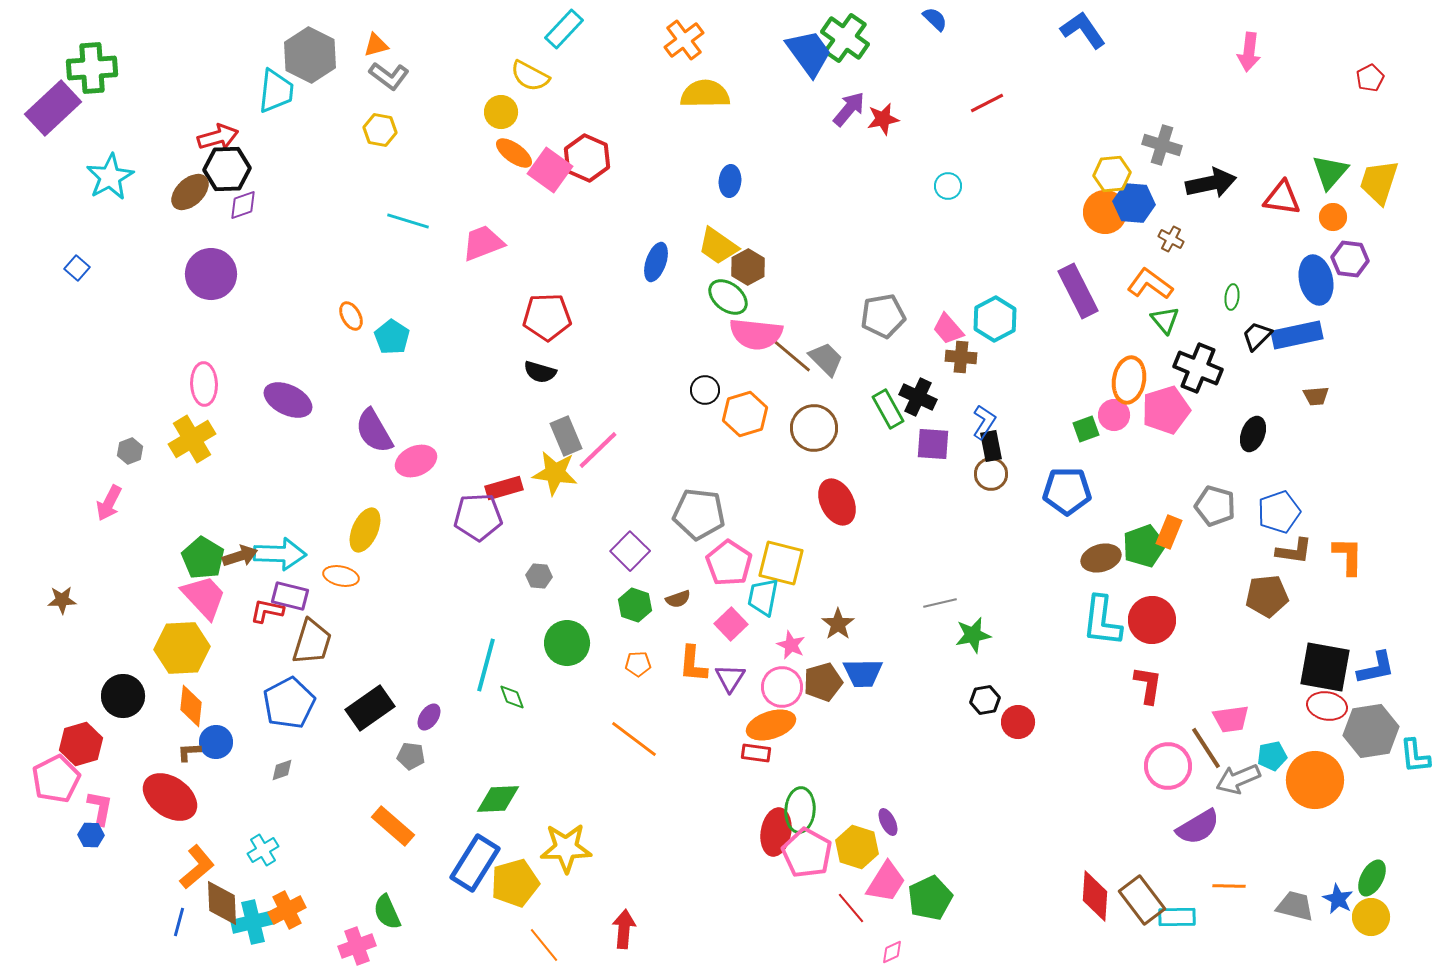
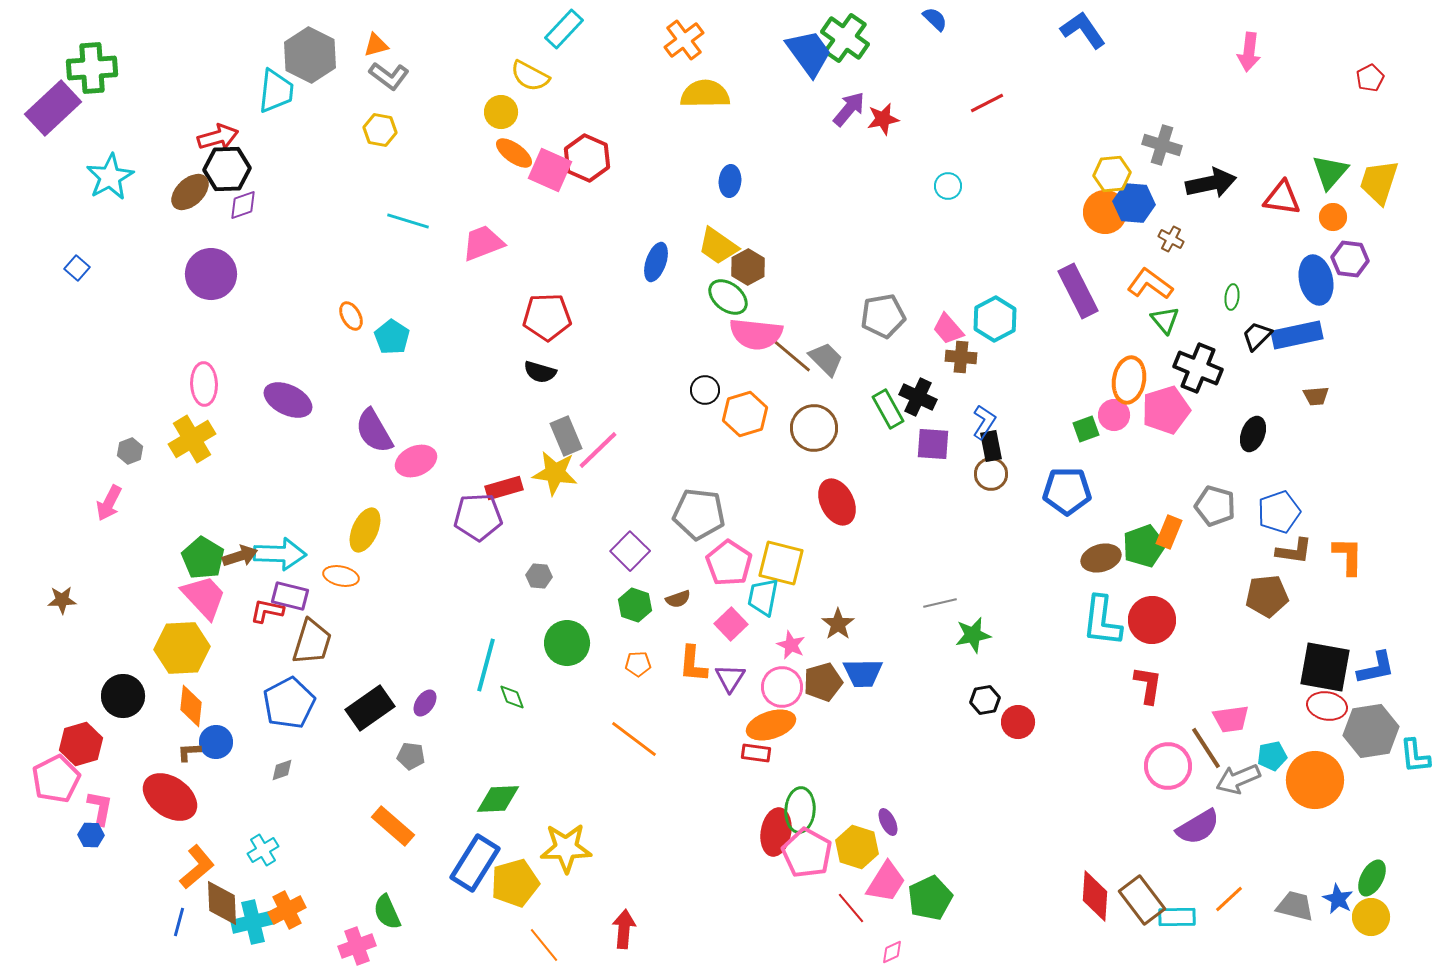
pink square at (550, 170): rotated 12 degrees counterclockwise
purple ellipse at (429, 717): moved 4 px left, 14 px up
orange line at (1229, 886): moved 13 px down; rotated 44 degrees counterclockwise
